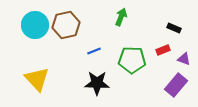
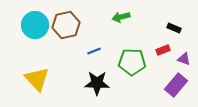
green arrow: rotated 126 degrees counterclockwise
green pentagon: moved 2 px down
